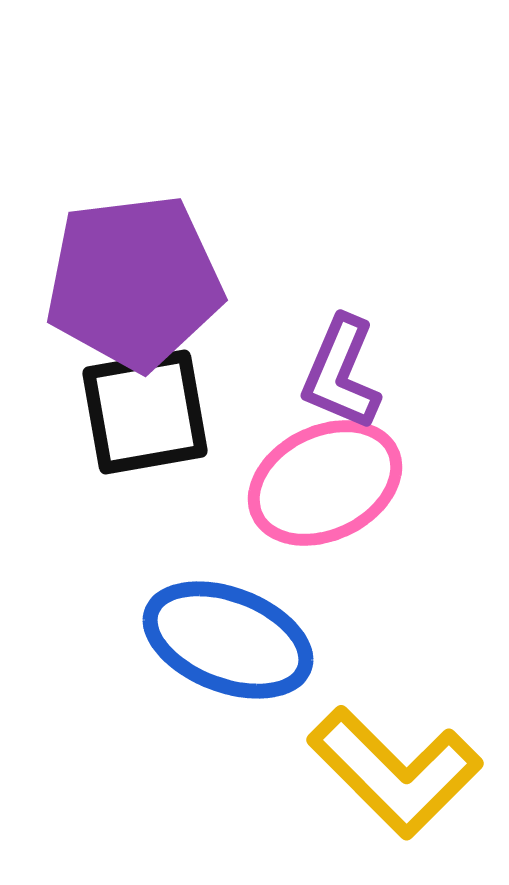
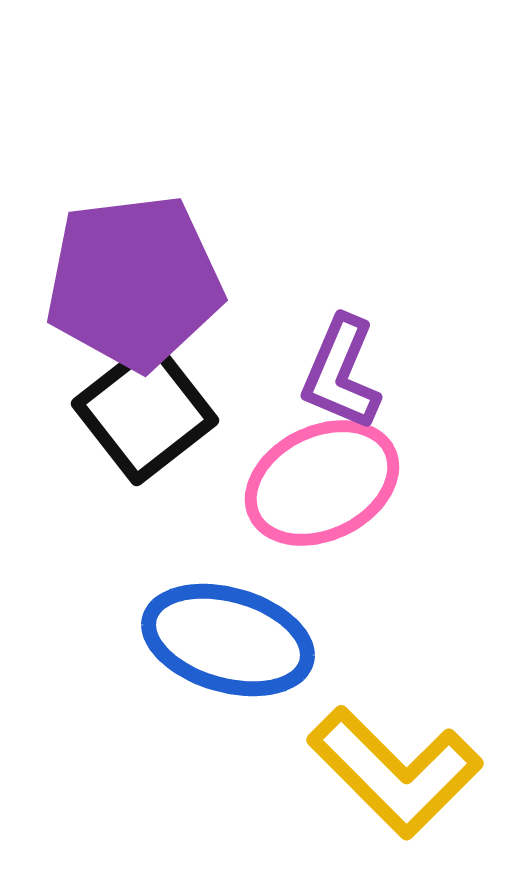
black square: rotated 28 degrees counterclockwise
pink ellipse: moved 3 px left
blue ellipse: rotated 5 degrees counterclockwise
